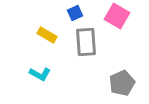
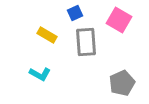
pink square: moved 2 px right, 4 px down
